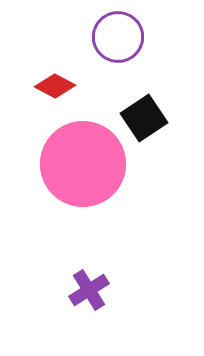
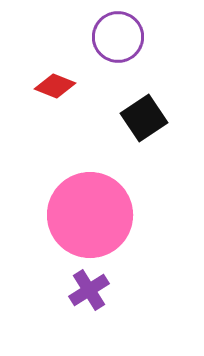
red diamond: rotated 6 degrees counterclockwise
pink circle: moved 7 px right, 51 px down
